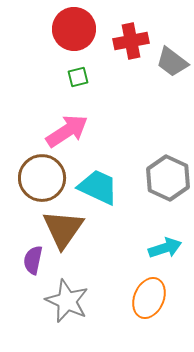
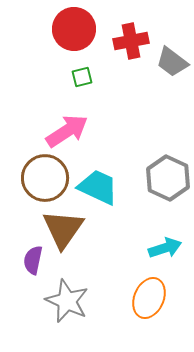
green square: moved 4 px right
brown circle: moved 3 px right
